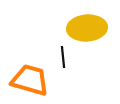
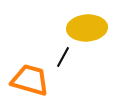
black line: rotated 35 degrees clockwise
